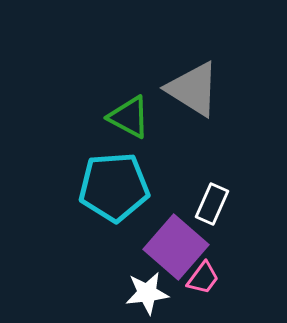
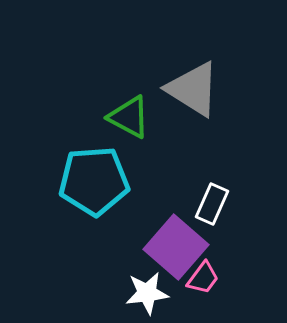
cyan pentagon: moved 20 px left, 6 px up
